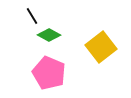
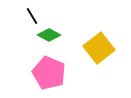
yellow square: moved 2 px left, 1 px down
